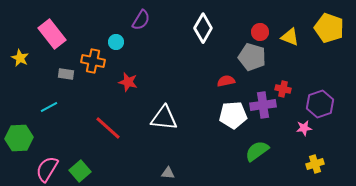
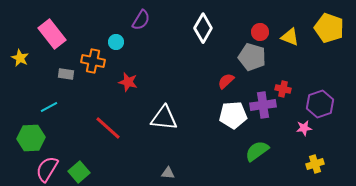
red semicircle: rotated 30 degrees counterclockwise
green hexagon: moved 12 px right
green square: moved 1 px left, 1 px down
